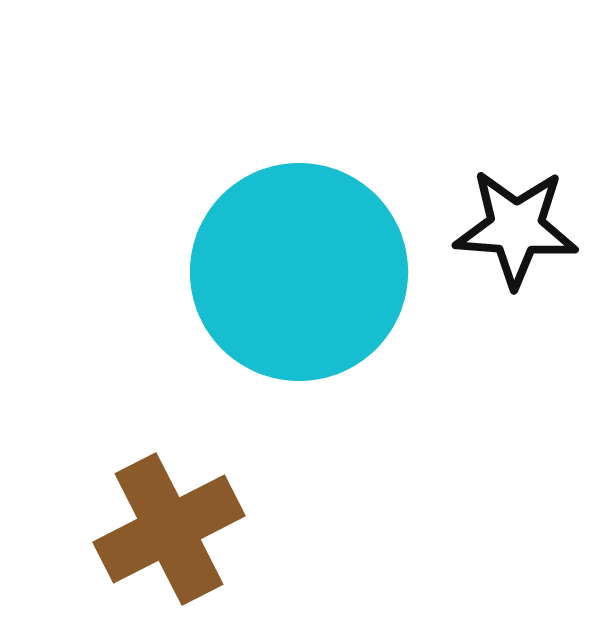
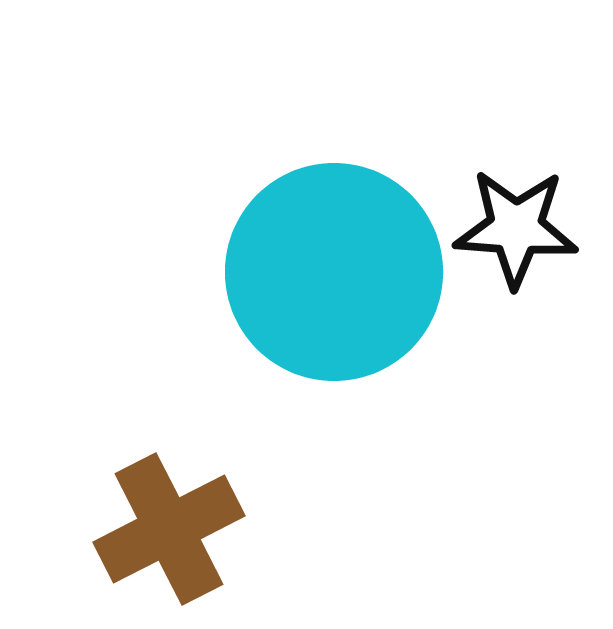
cyan circle: moved 35 px right
